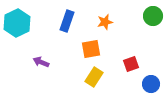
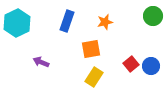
red square: rotated 21 degrees counterclockwise
blue circle: moved 18 px up
